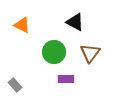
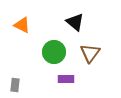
black triangle: rotated 12 degrees clockwise
gray rectangle: rotated 48 degrees clockwise
